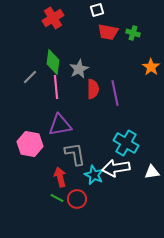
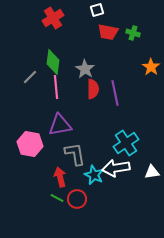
gray star: moved 6 px right; rotated 12 degrees counterclockwise
cyan cross: rotated 25 degrees clockwise
